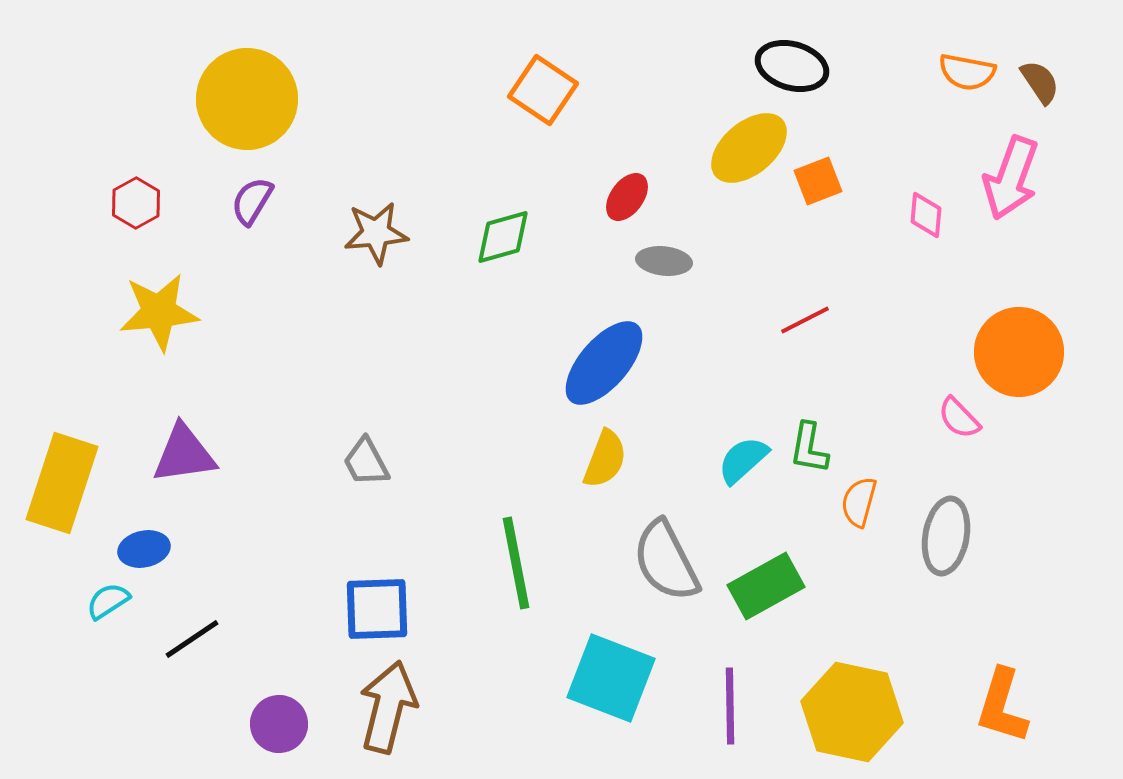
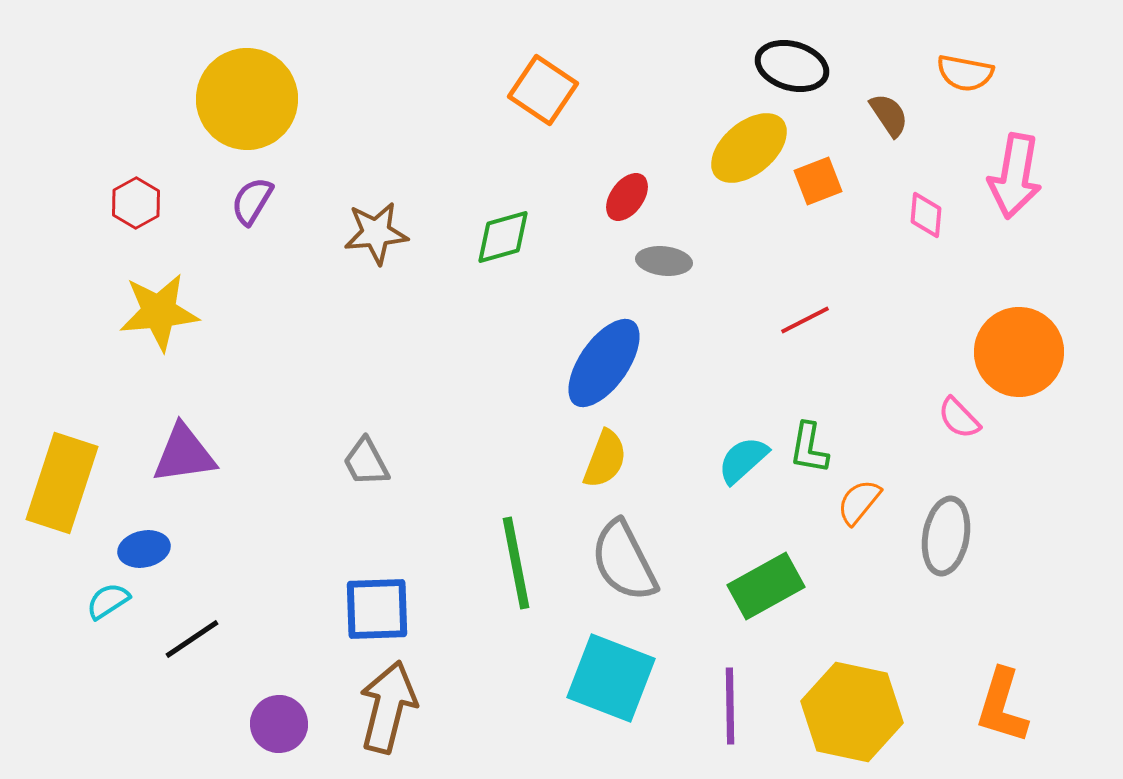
orange semicircle at (967, 72): moved 2 px left, 1 px down
brown semicircle at (1040, 82): moved 151 px left, 33 px down
pink arrow at (1011, 178): moved 4 px right, 2 px up; rotated 10 degrees counterclockwise
blue ellipse at (604, 363): rotated 6 degrees counterclockwise
orange semicircle at (859, 502): rotated 24 degrees clockwise
gray semicircle at (666, 561): moved 42 px left
